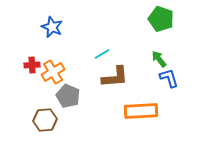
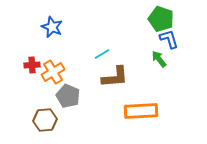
blue L-shape: moved 39 px up
